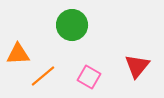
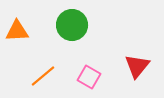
orange triangle: moved 1 px left, 23 px up
